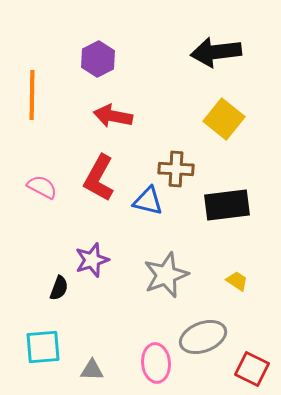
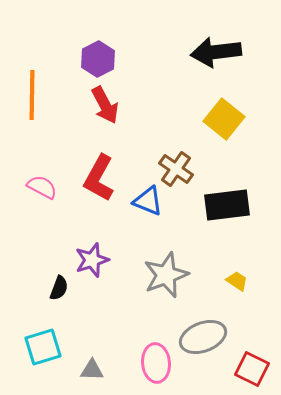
red arrow: moved 8 px left, 11 px up; rotated 129 degrees counterclockwise
brown cross: rotated 32 degrees clockwise
blue triangle: rotated 8 degrees clockwise
cyan square: rotated 12 degrees counterclockwise
